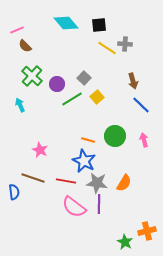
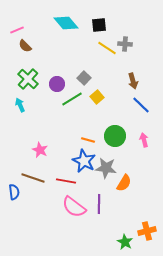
green cross: moved 4 px left, 3 px down
gray star: moved 9 px right, 15 px up
